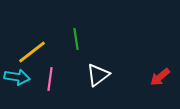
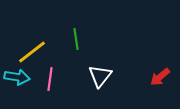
white triangle: moved 2 px right, 1 px down; rotated 15 degrees counterclockwise
